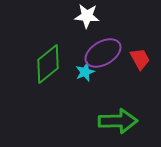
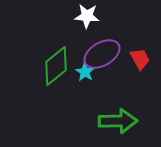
purple ellipse: moved 1 px left, 1 px down
green diamond: moved 8 px right, 2 px down
cyan star: rotated 18 degrees counterclockwise
